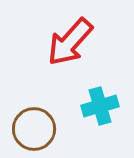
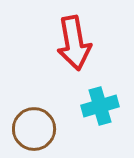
red arrow: moved 4 px right, 1 px down; rotated 52 degrees counterclockwise
